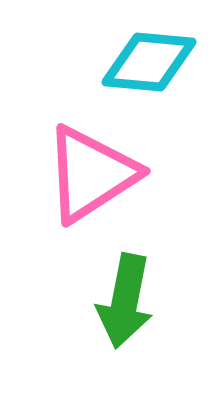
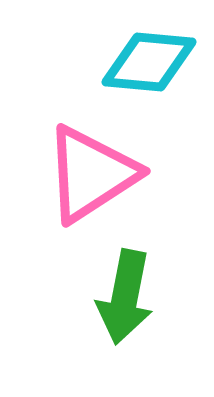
green arrow: moved 4 px up
